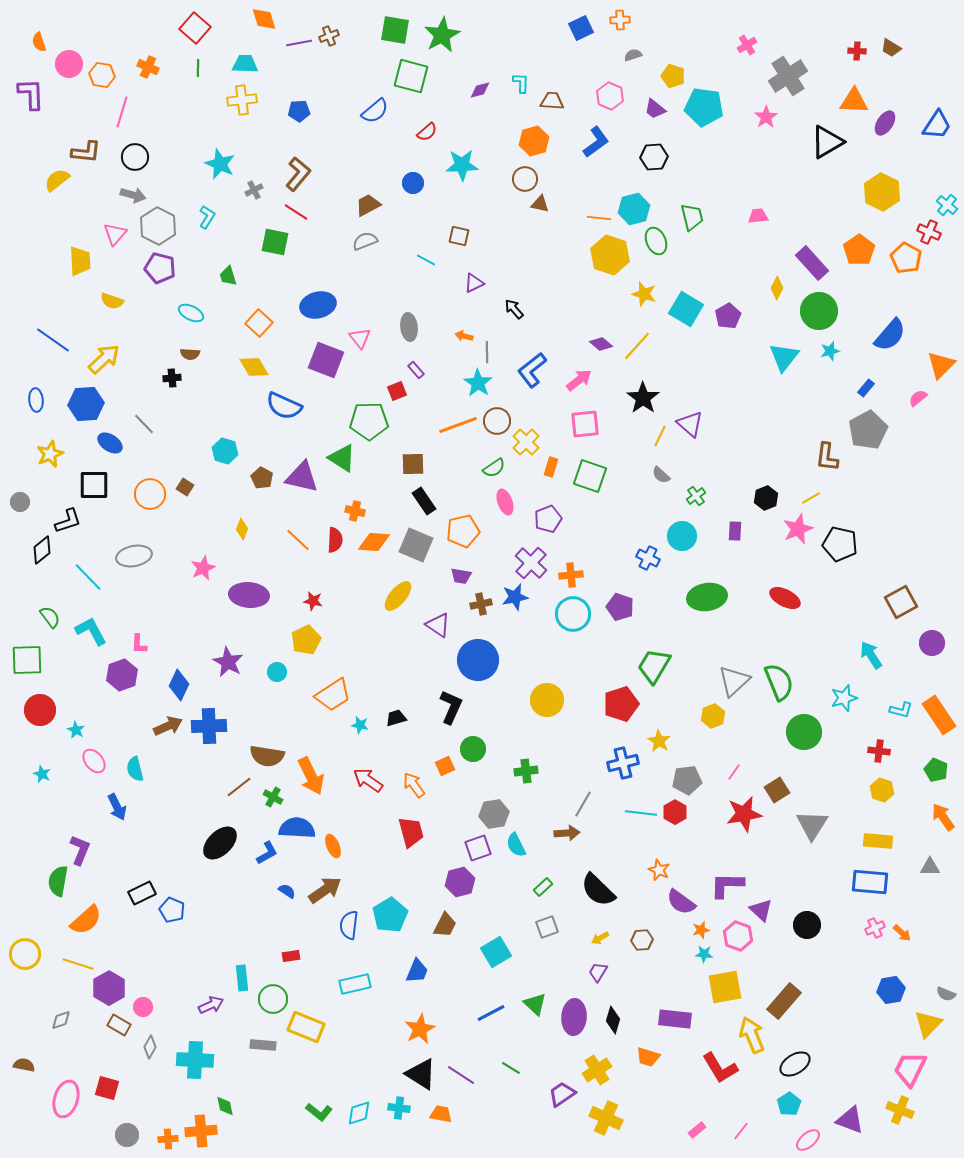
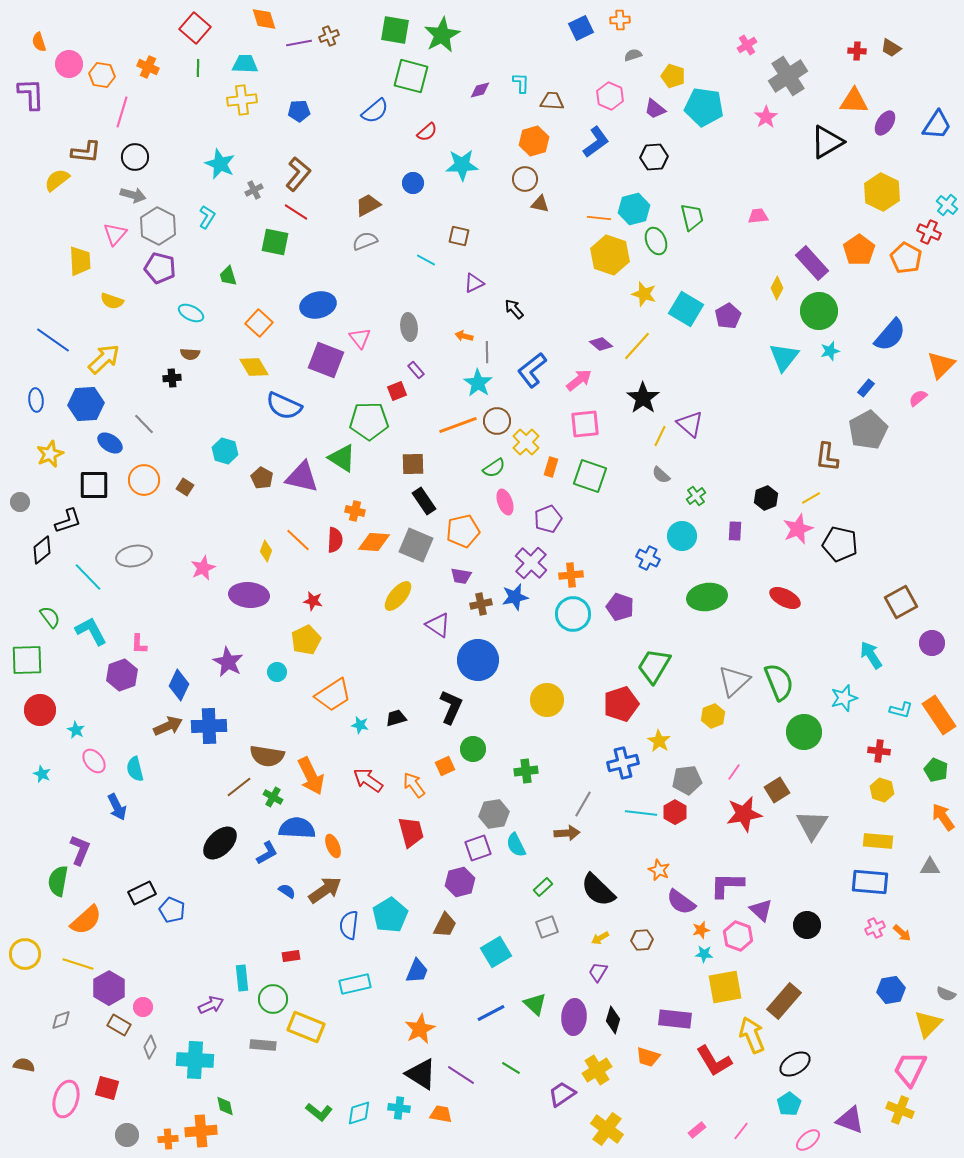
orange circle at (150, 494): moved 6 px left, 14 px up
yellow diamond at (242, 529): moved 24 px right, 22 px down
red L-shape at (720, 1068): moved 6 px left, 7 px up
yellow cross at (606, 1118): moved 1 px right, 11 px down; rotated 12 degrees clockwise
